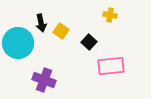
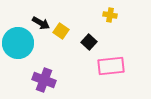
black arrow: rotated 48 degrees counterclockwise
